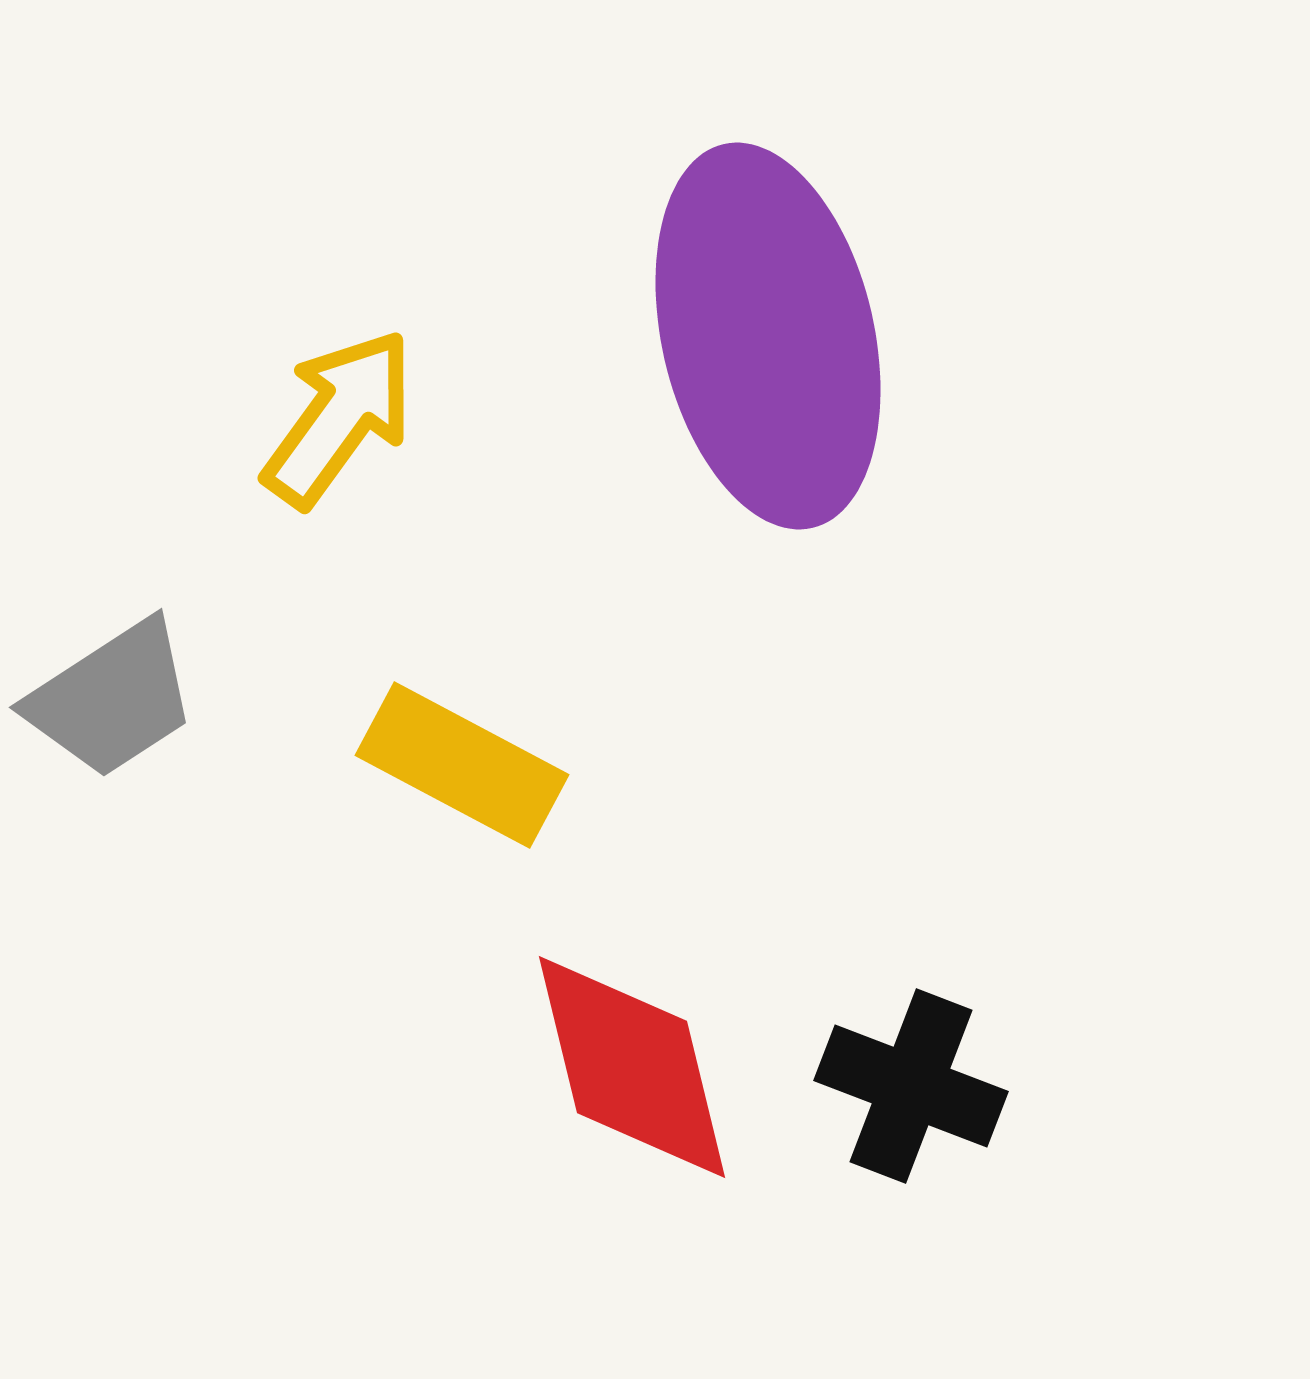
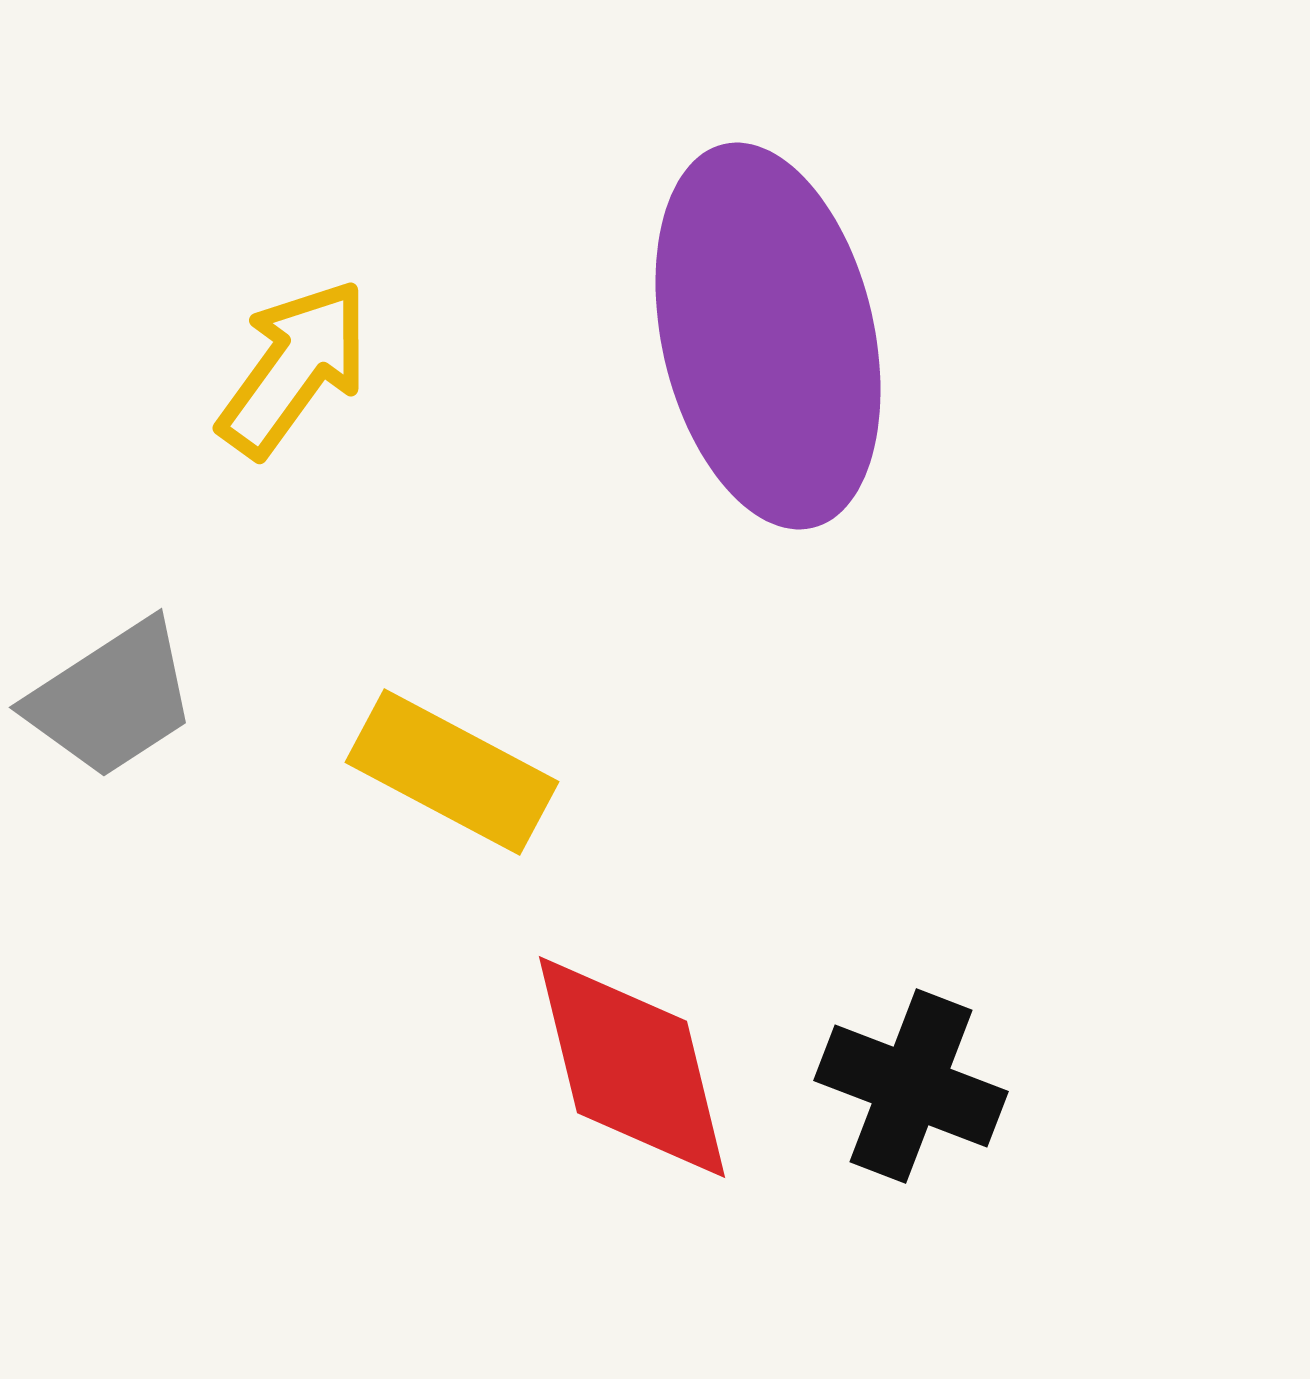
yellow arrow: moved 45 px left, 50 px up
yellow rectangle: moved 10 px left, 7 px down
